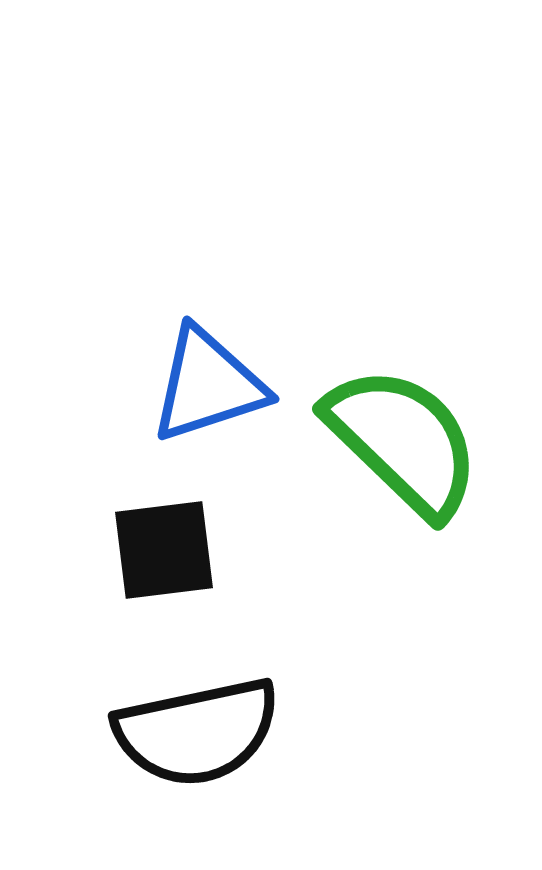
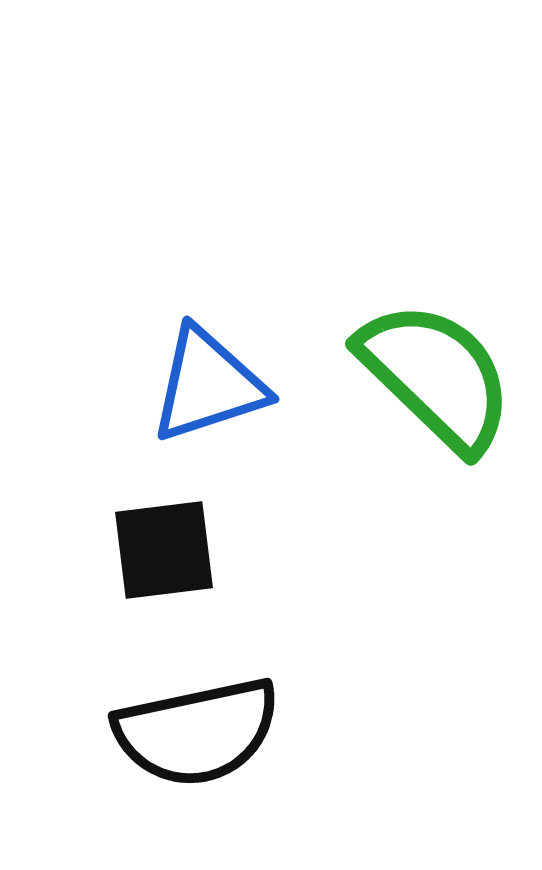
green semicircle: moved 33 px right, 65 px up
